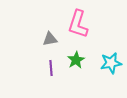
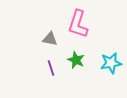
gray triangle: rotated 21 degrees clockwise
green star: rotated 18 degrees counterclockwise
purple line: rotated 14 degrees counterclockwise
